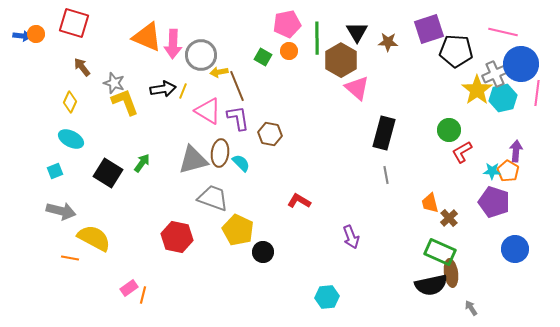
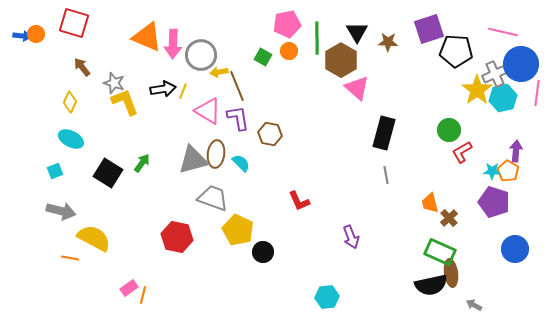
brown ellipse at (220, 153): moved 4 px left, 1 px down
red L-shape at (299, 201): rotated 145 degrees counterclockwise
gray arrow at (471, 308): moved 3 px right, 3 px up; rotated 28 degrees counterclockwise
